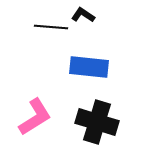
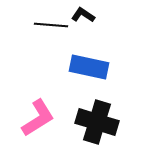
black line: moved 2 px up
blue rectangle: rotated 6 degrees clockwise
pink L-shape: moved 3 px right, 1 px down
